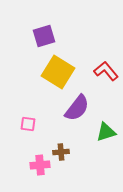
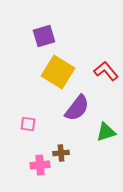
brown cross: moved 1 px down
